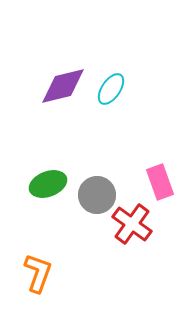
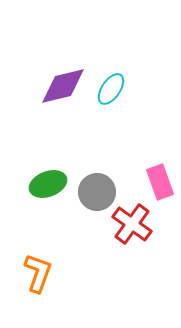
gray circle: moved 3 px up
